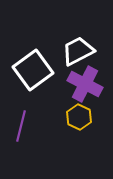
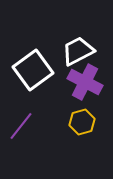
purple cross: moved 2 px up
yellow hexagon: moved 3 px right, 5 px down; rotated 20 degrees clockwise
purple line: rotated 24 degrees clockwise
